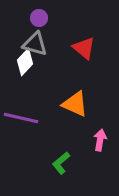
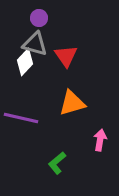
red triangle: moved 18 px left, 8 px down; rotated 15 degrees clockwise
orange triangle: moved 3 px left, 1 px up; rotated 40 degrees counterclockwise
green L-shape: moved 4 px left
